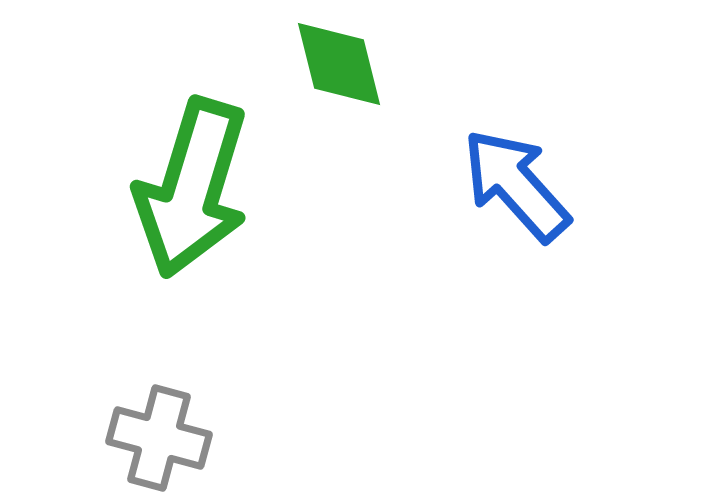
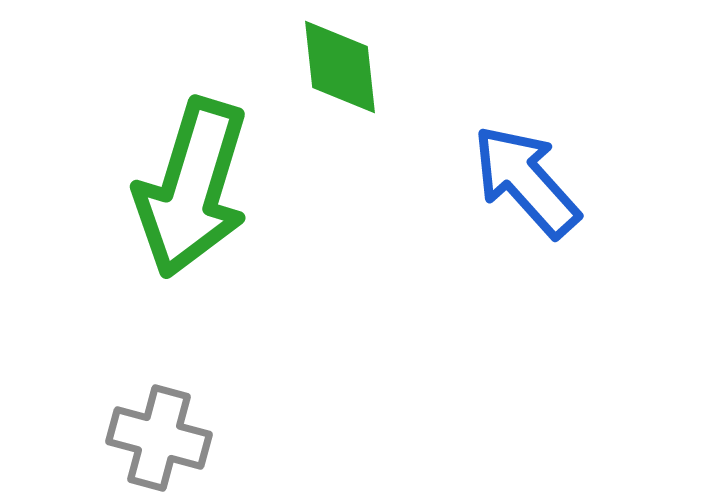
green diamond: moved 1 px right, 3 px down; rotated 8 degrees clockwise
blue arrow: moved 10 px right, 4 px up
